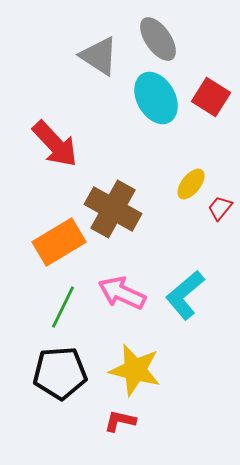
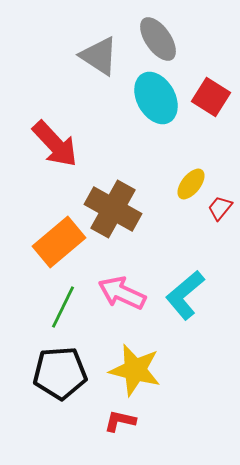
orange rectangle: rotated 9 degrees counterclockwise
